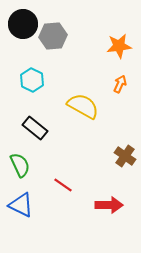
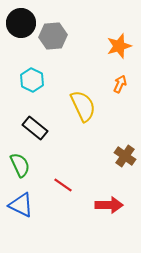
black circle: moved 2 px left, 1 px up
orange star: rotated 10 degrees counterclockwise
yellow semicircle: rotated 36 degrees clockwise
